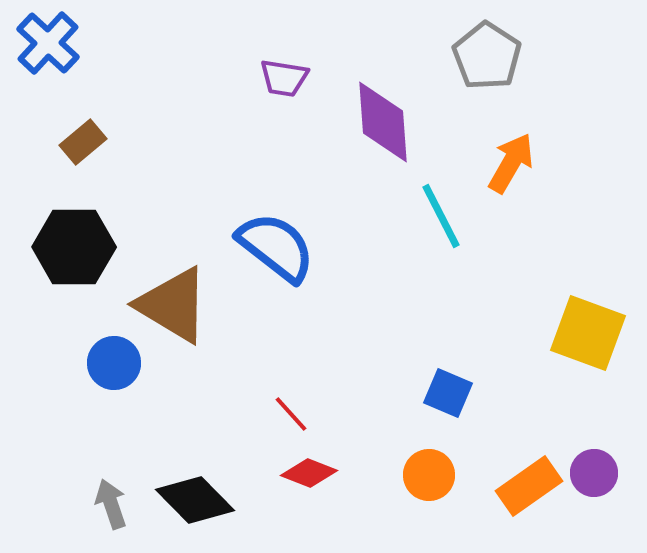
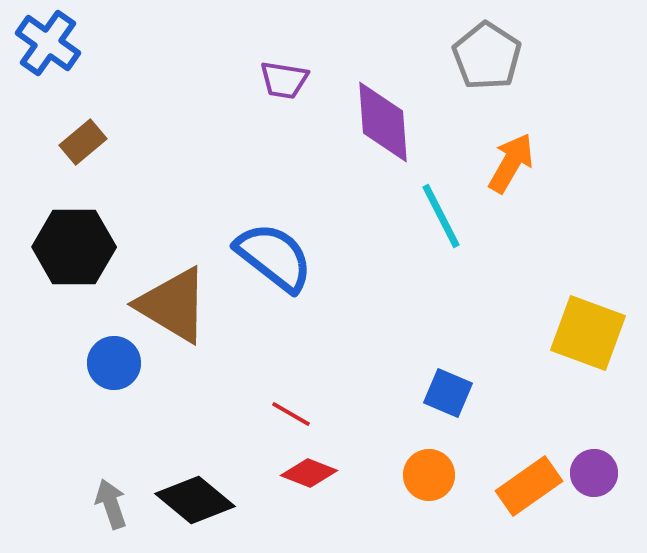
blue cross: rotated 8 degrees counterclockwise
purple trapezoid: moved 2 px down
blue semicircle: moved 2 px left, 10 px down
red line: rotated 18 degrees counterclockwise
black diamond: rotated 6 degrees counterclockwise
